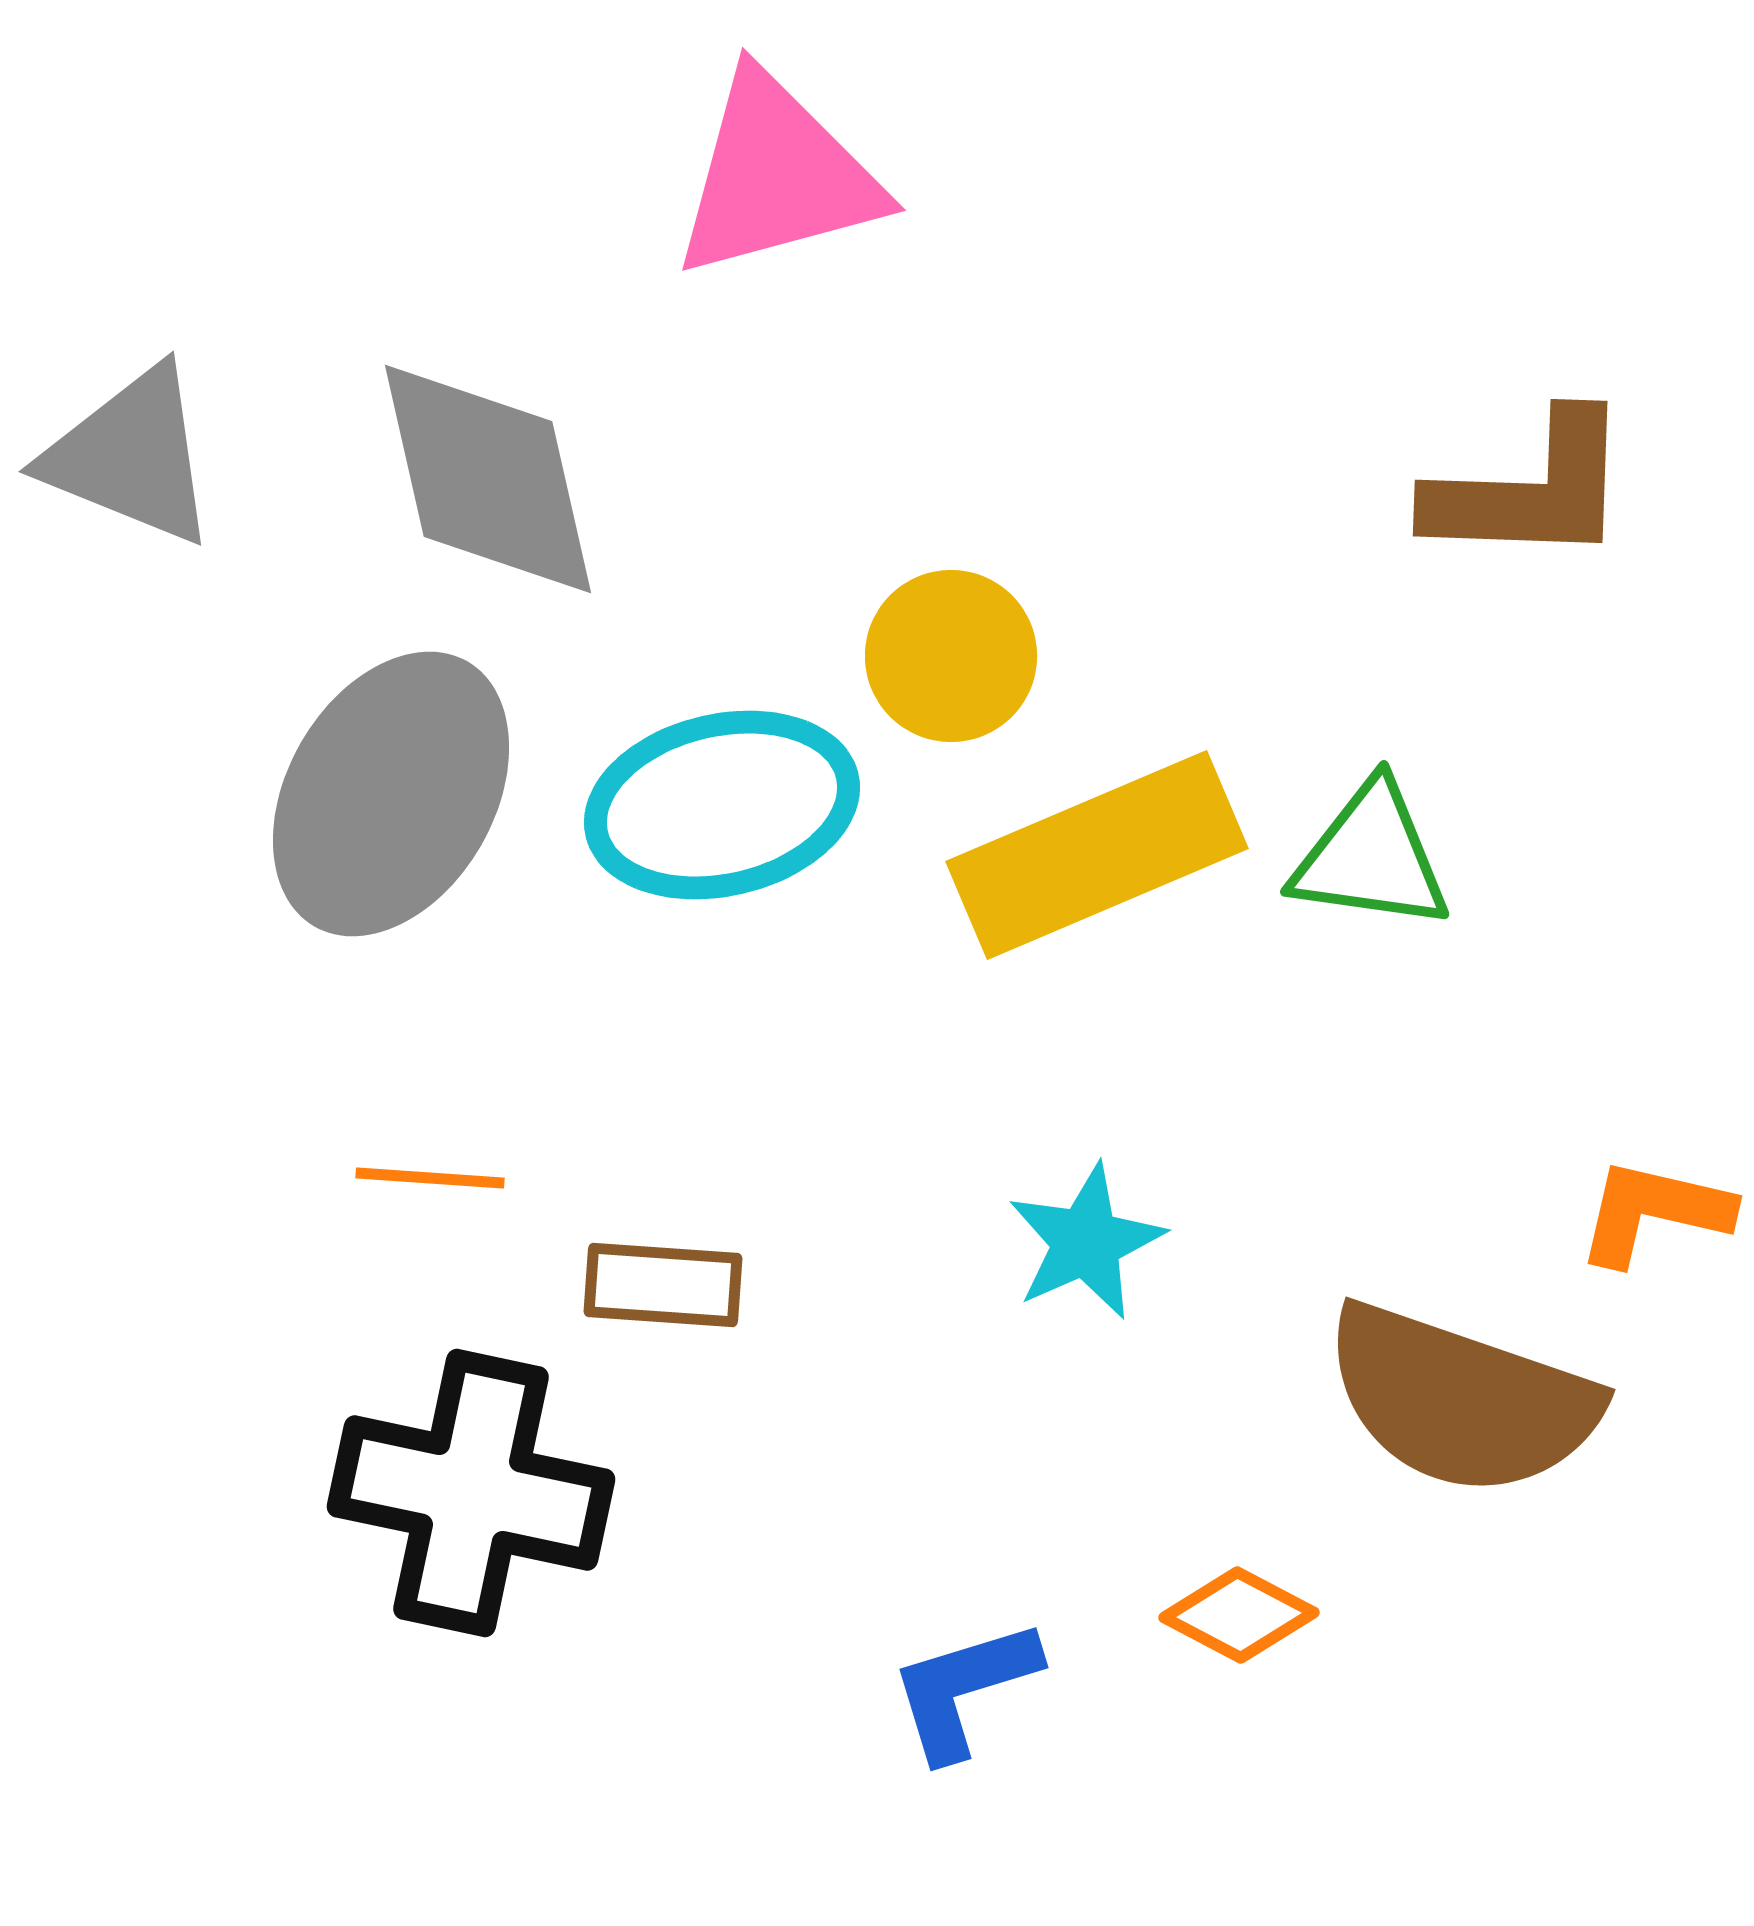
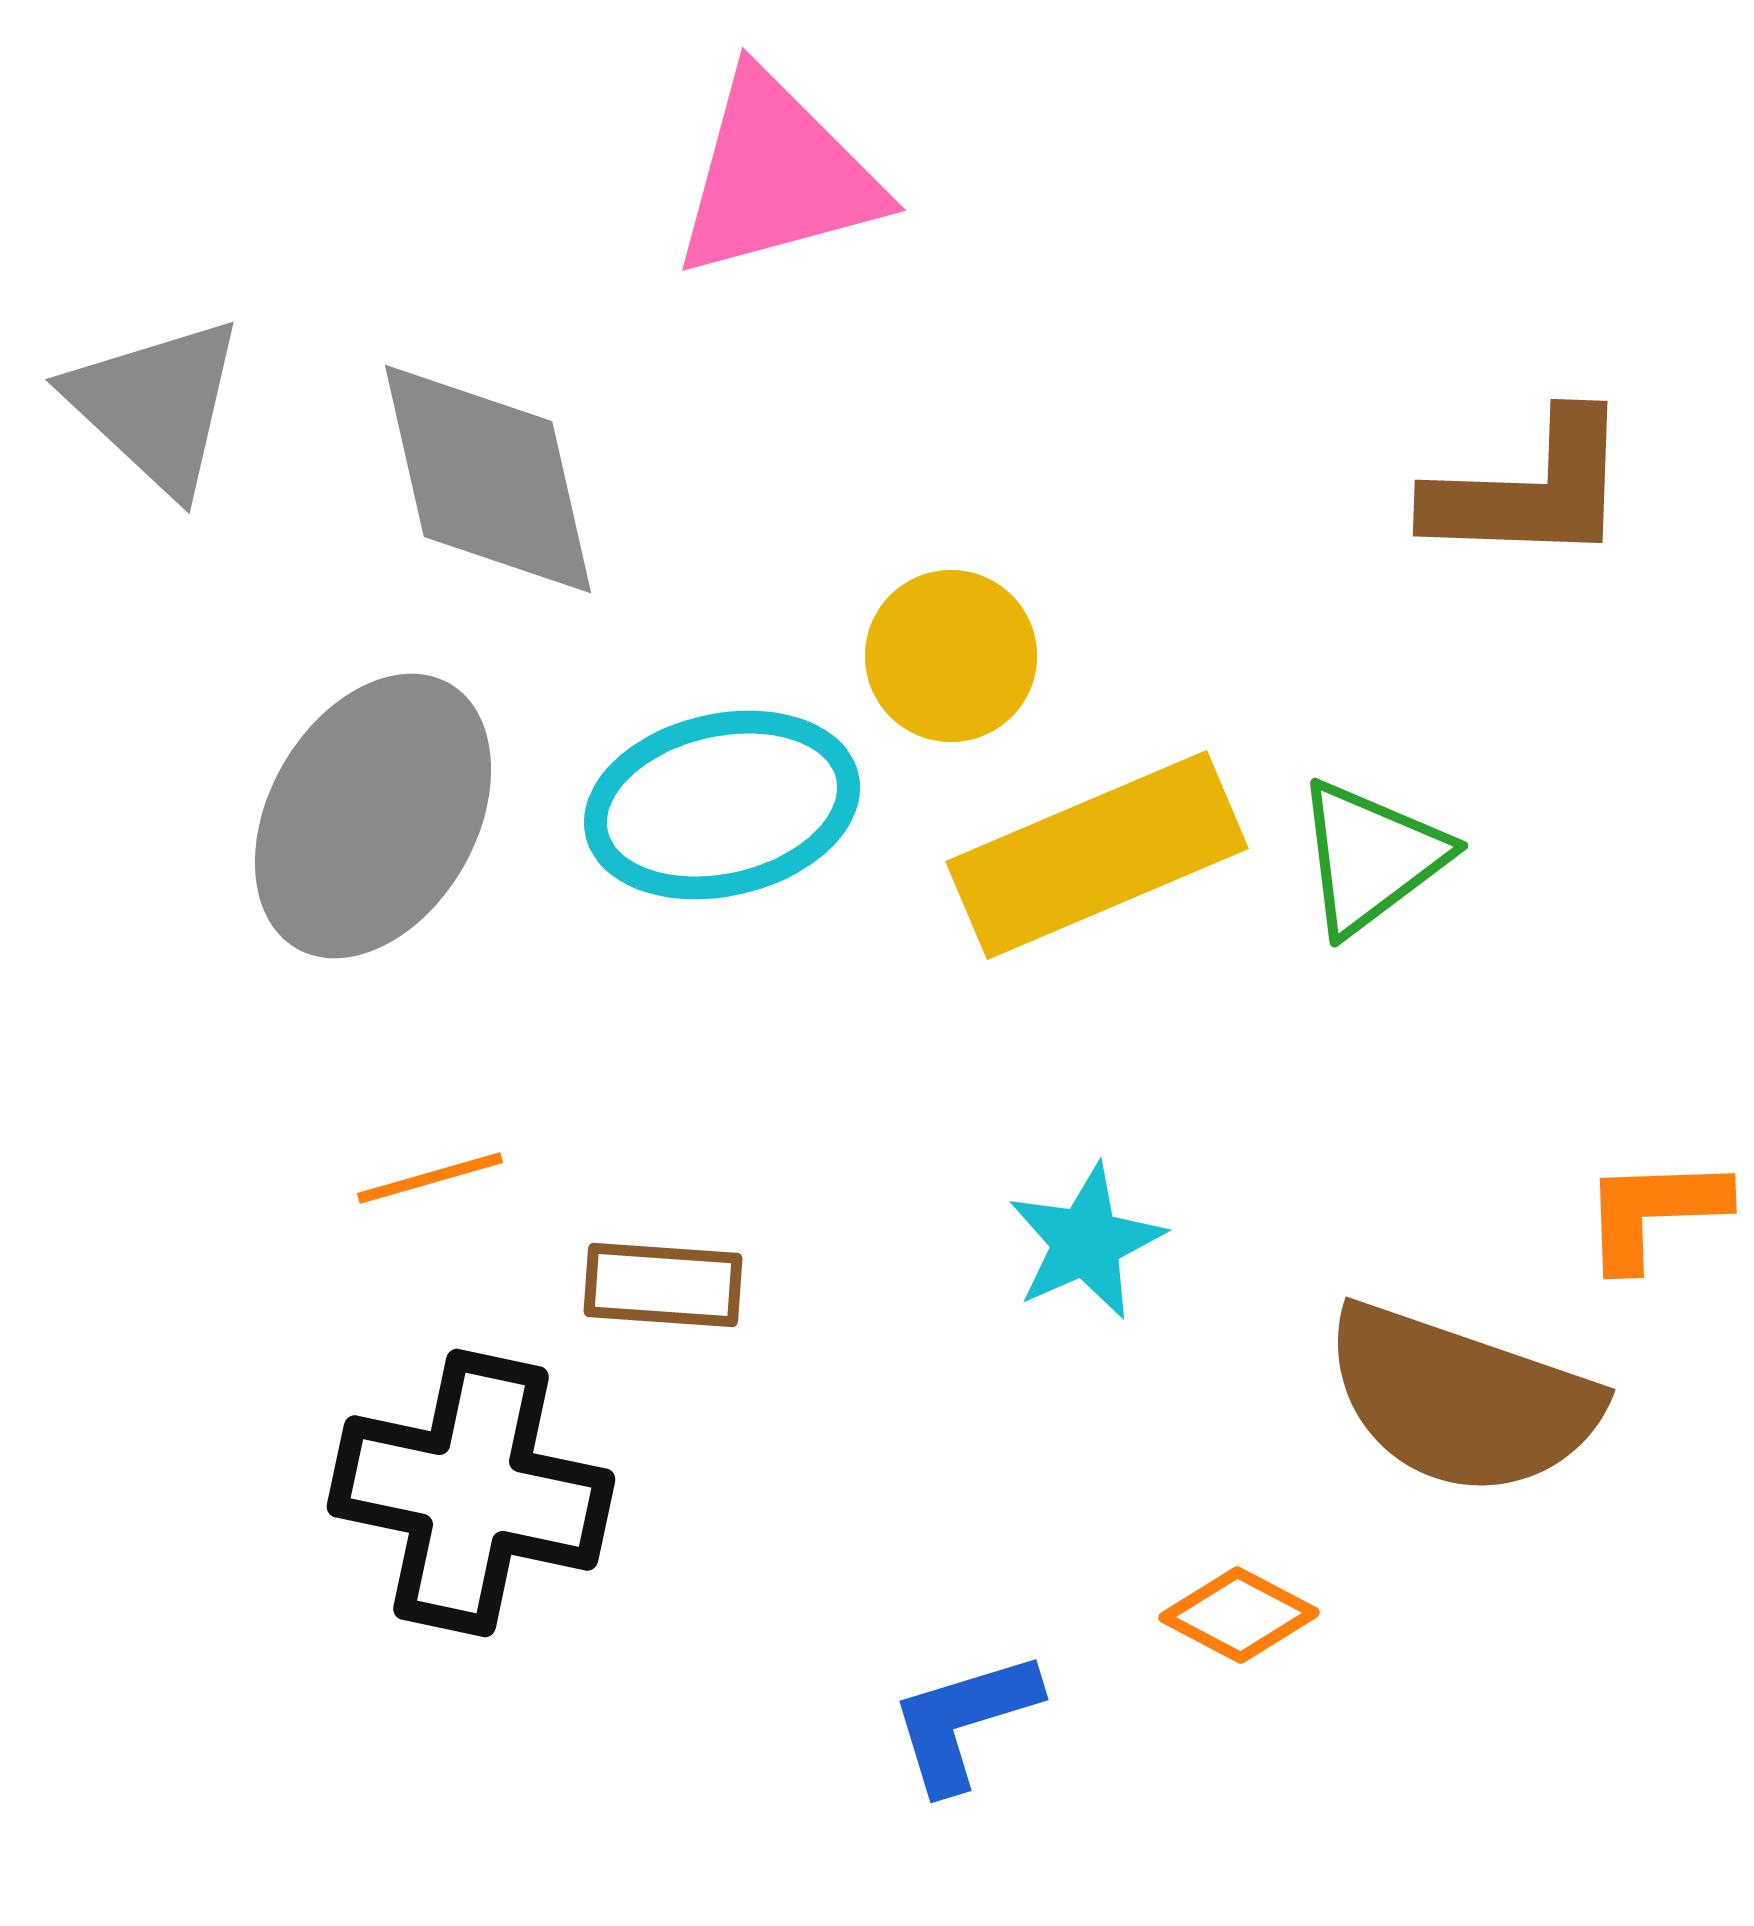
gray triangle: moved 25 px right, 51 px up; rotated 21 degrees clockwise
gray ellipse: moved 18 px left, 22 px down
green triangle: rotated 45 degrees counterclockwise
orange line: rotated 20 degrees counterclockwise
orange L-shape: rotated 15 degrees counterclockwise
blue L-shape: moved 32 px down
